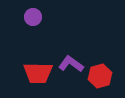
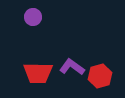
purple L-shape: moved 1 px right, 3 px down
